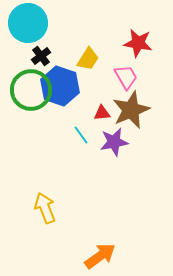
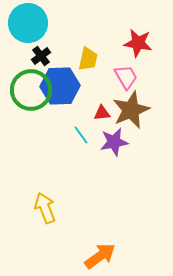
yellow trapezoid: rotated 20 degrees counterclockwise
blue hexagon: rotated 21 degrees counterclockwise
